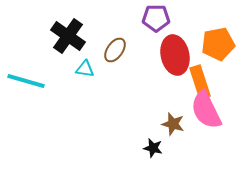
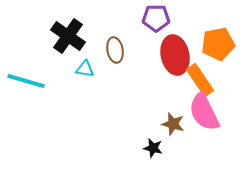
brown ellipse: rotated 45 degrees counterclockwise
orange rectangle: moved 2 px up; rotated 16 degrees counterclockwise
pink semicircle: moved 2 px left, 2 px down
